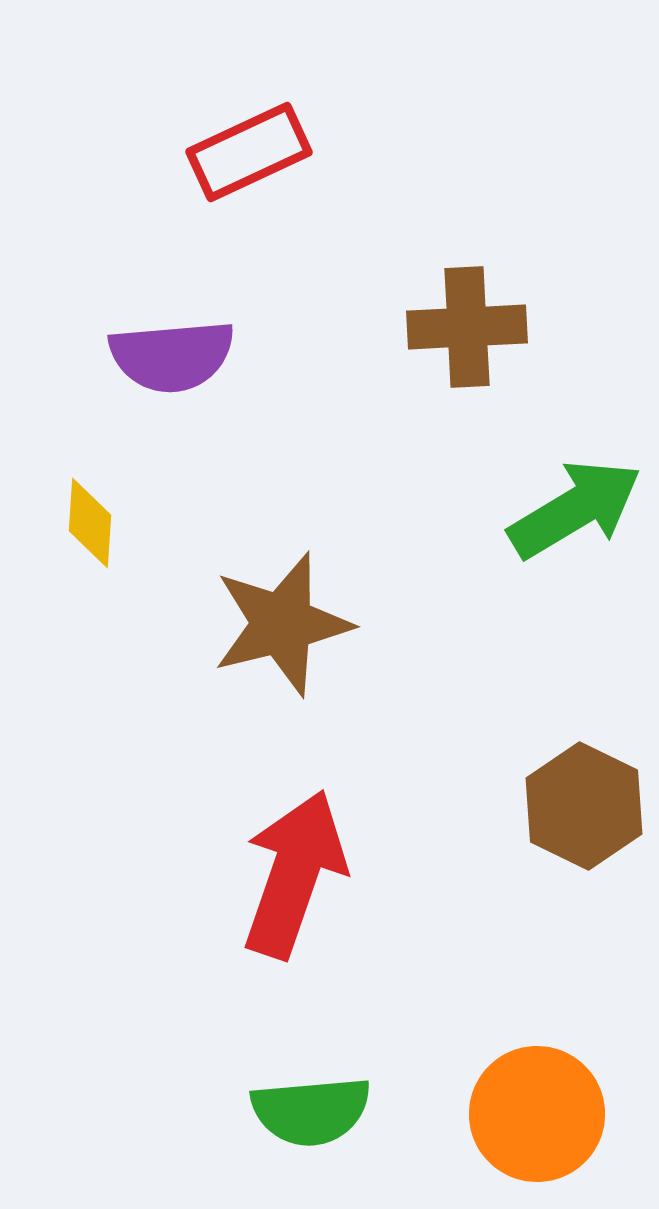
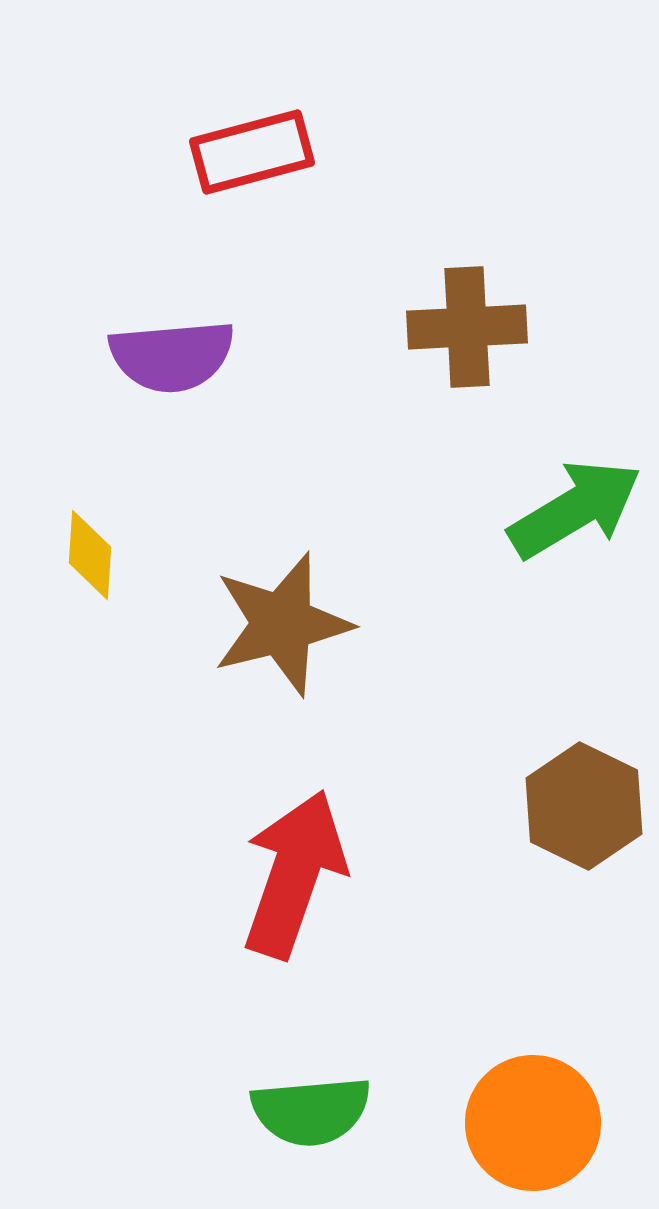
red rectangle: moved 3 px right; rotated 10 degrees clockwise
yellow diamond: moved 32 px down
orange circle: moved 4 px left, 9 px down
